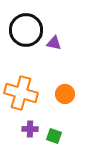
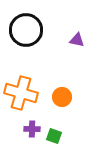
purple triangle: moved 23 px right, 3 px up
orange circle: moved 3 px left, 3 px down
purple cross: moved 2 px right
